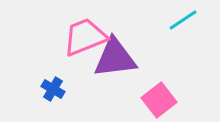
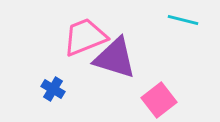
cyan line: rotated 48 degrees clockwise
purple triangle: rotated 24 degrees clockwise
